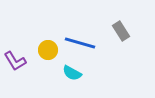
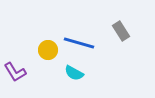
blue line: moved 1 px left
purple L-shape: moved 11 px down
cyan semicircle: moved 2 px right
